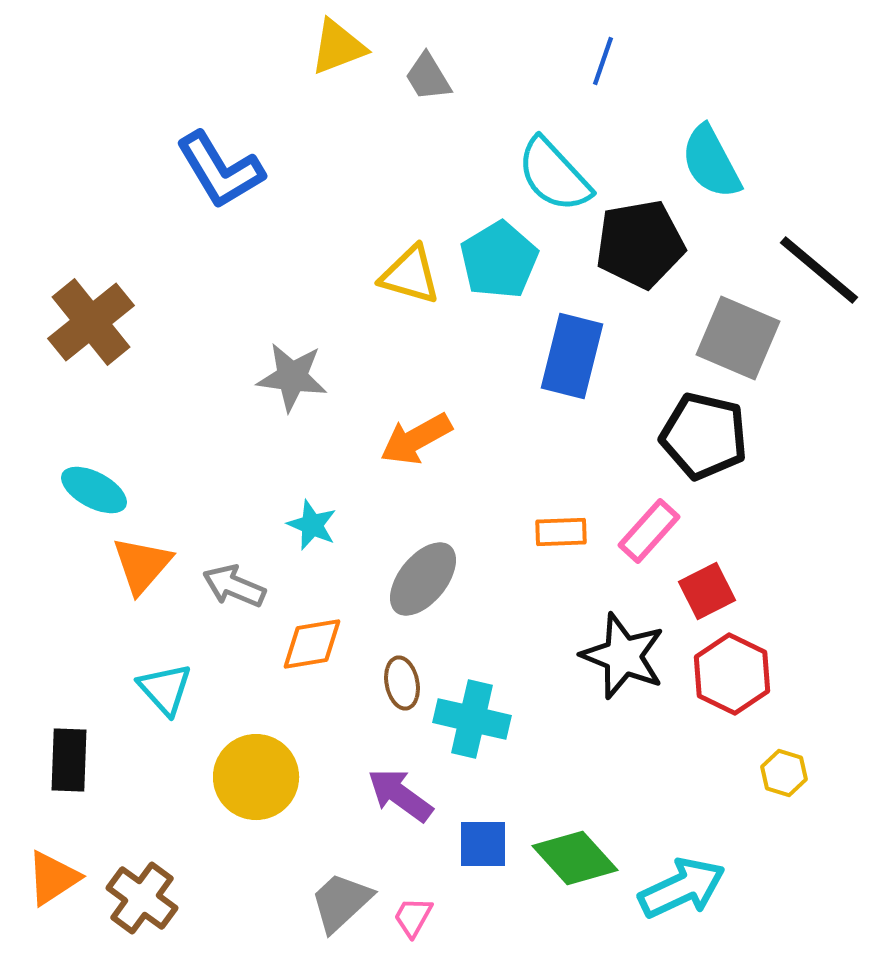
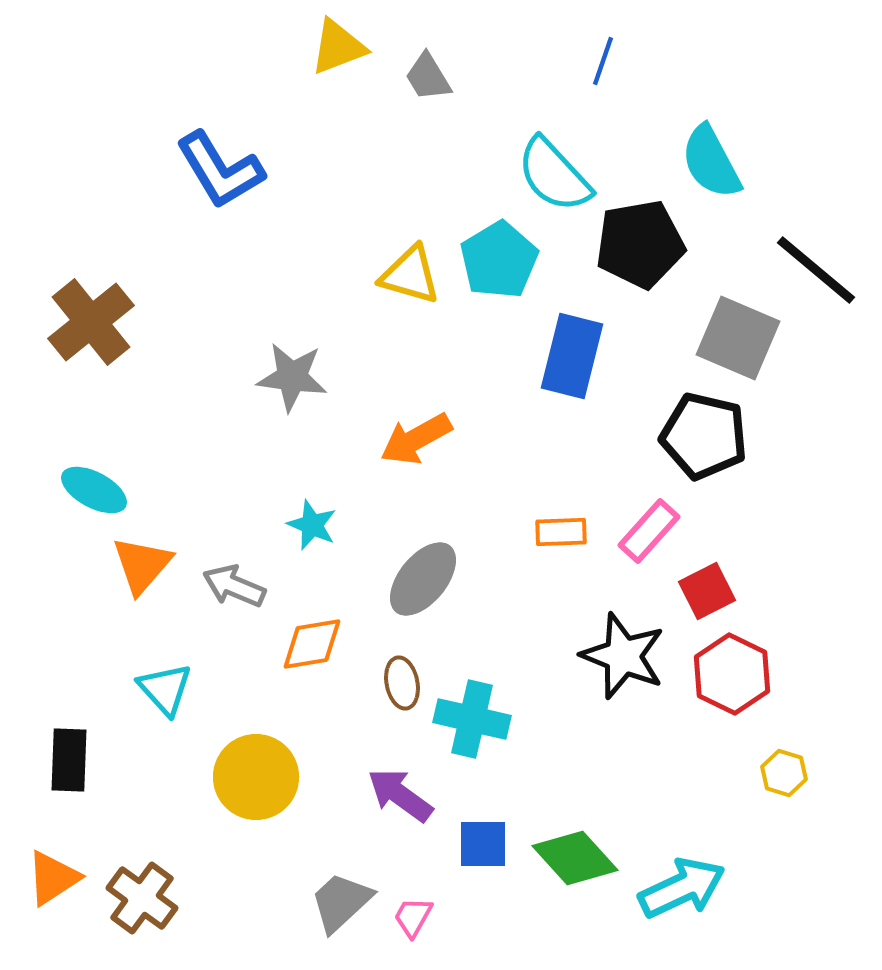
black line at (819, 270): moved 3 px left
